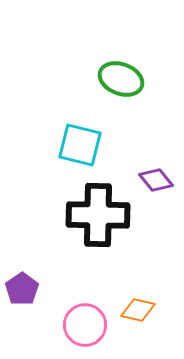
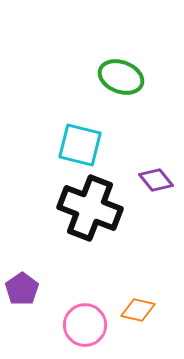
green ellipse: moved 2 px up
black cross: moved 8 px left, 7 px up; rotated 20 degrees clockwise
